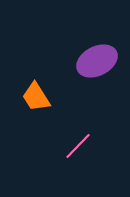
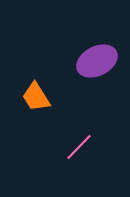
pink line: moved 1 px right, 1 px down
